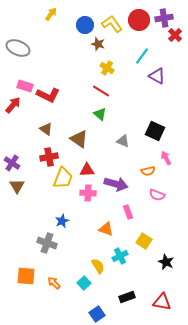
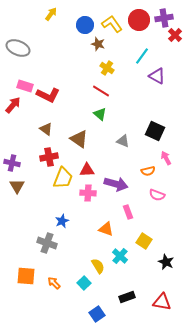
purple cross at (12, 163): rotated 21 degrees counterclockwise
cyan cross at (120, 256): rotated 21 degrees counterclockwise
